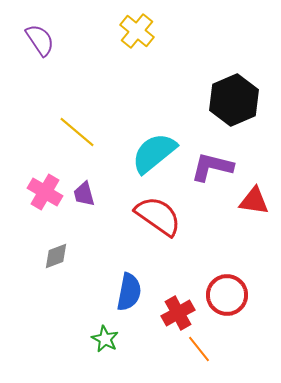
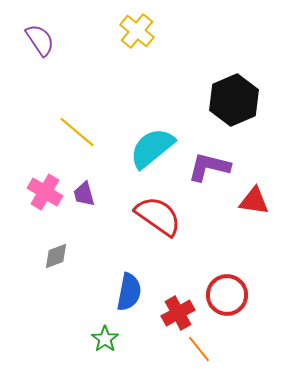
cyan semicircle: moved 2 px left, 5 px up
purple L-shape: moved 3 px left
green star: rotated 8 degrees clockwise
